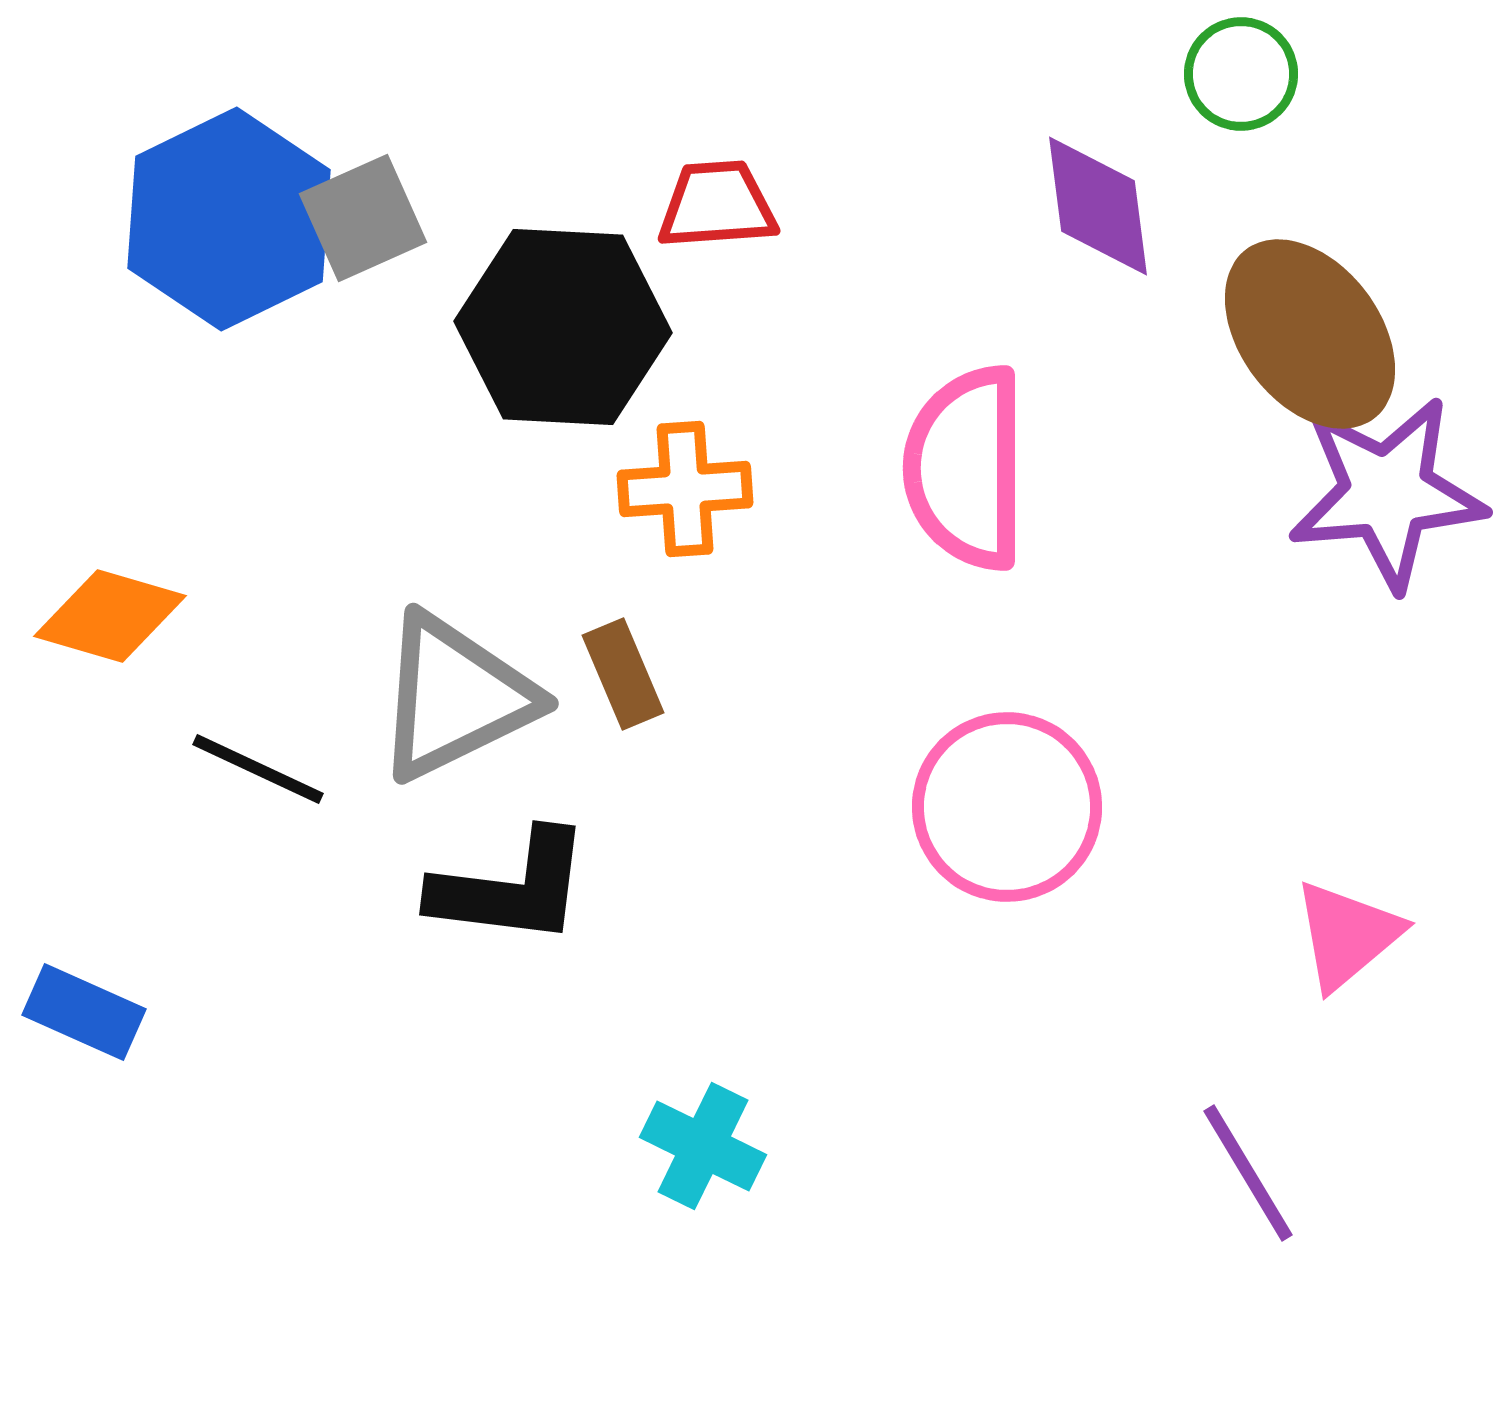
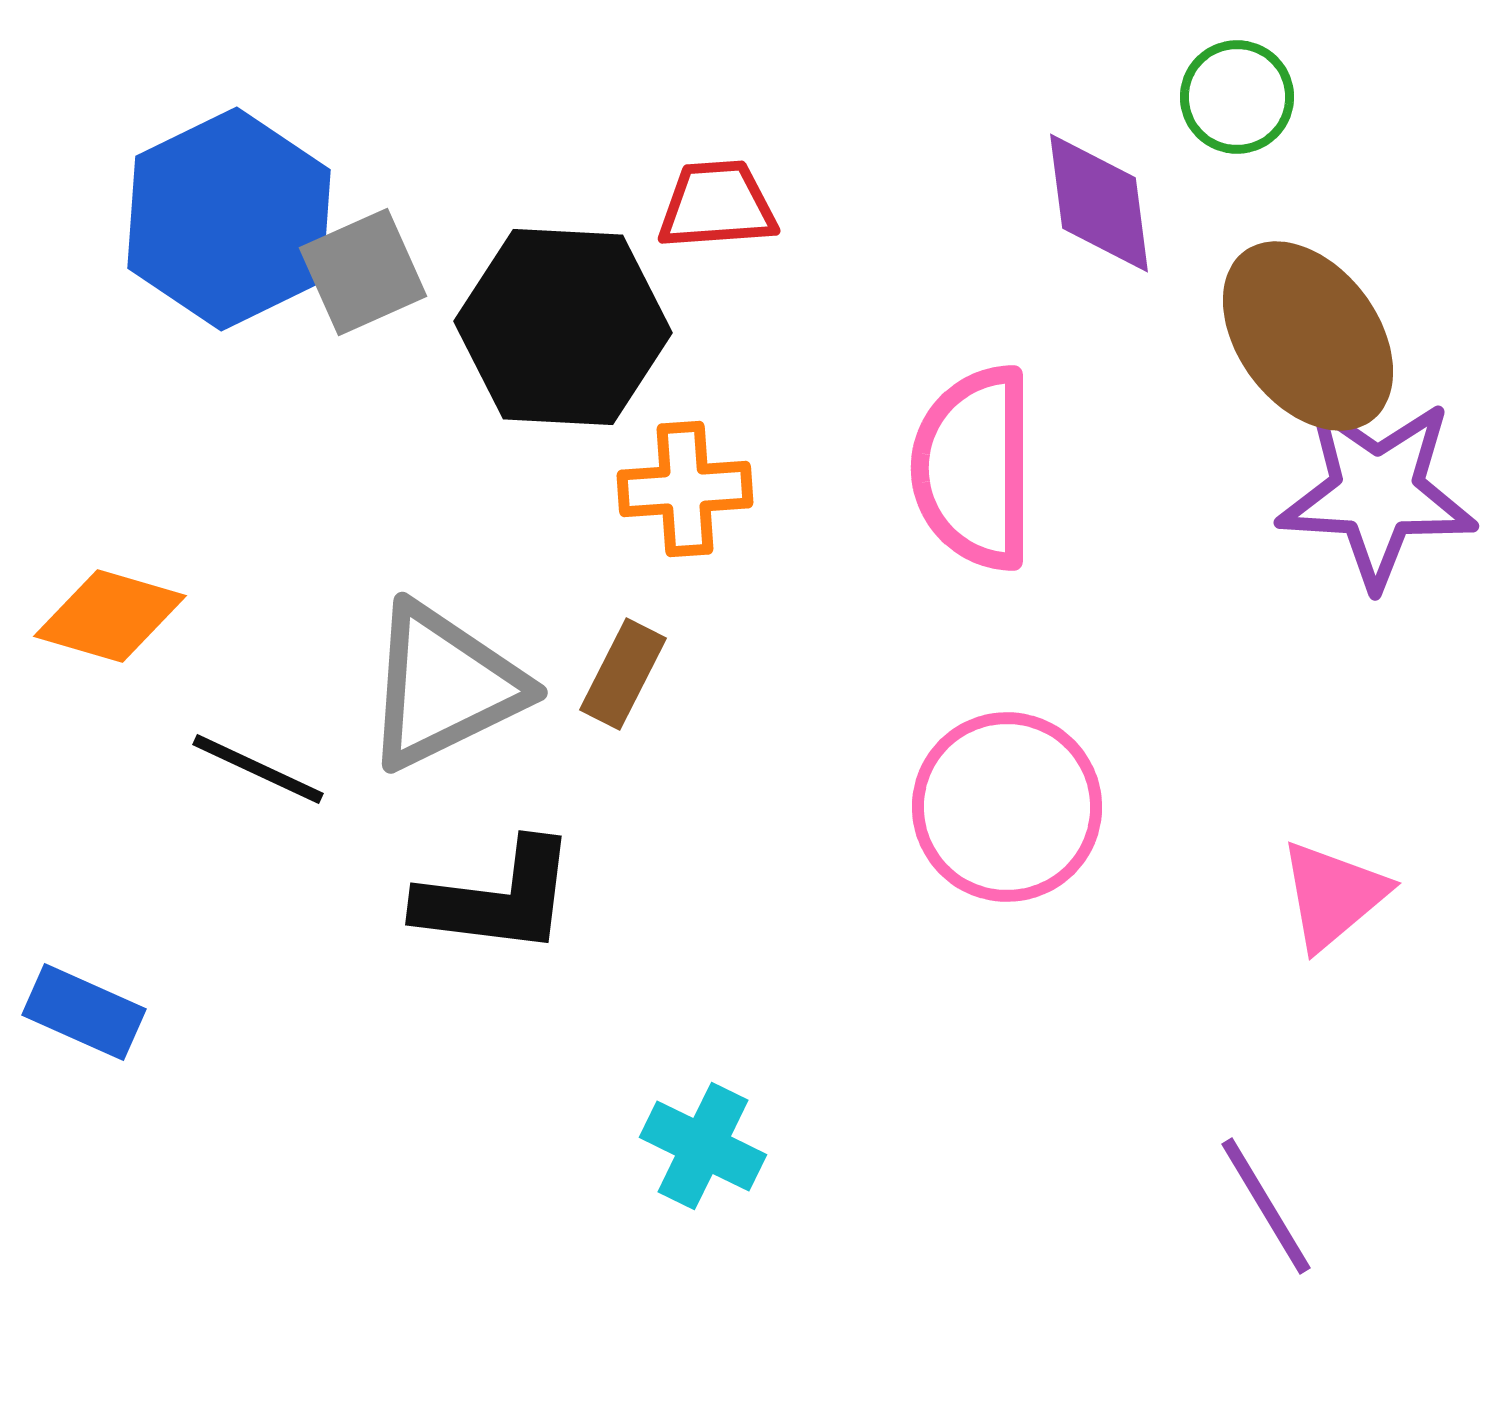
green circle: moved 4 px left, 23 px down
purple diamond: moved 1 px right, 3 px up
gray square: moved 54 px down
brown ellipse: moved 2 px left, 2 px down
pink semicircle: moved 8 px right
purple star: moved 10 px left; rotated 8 degrees clockwise
brown rectangle: rotated 50 degrees clockwise
gray triangle: moved 11 px left, 11 px up
black L-shape: moved 14 px left, 10 px down
pink triangle: moved 14 px left, 40 px up
purple line: moved 18 px right, 33 px down
